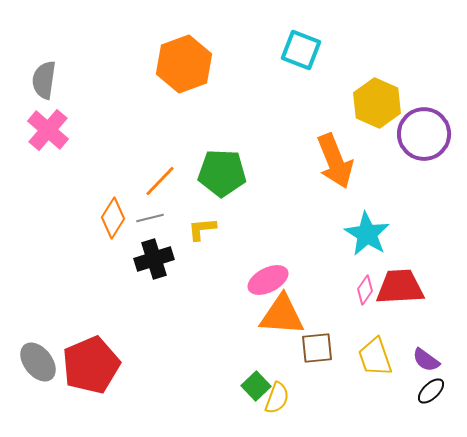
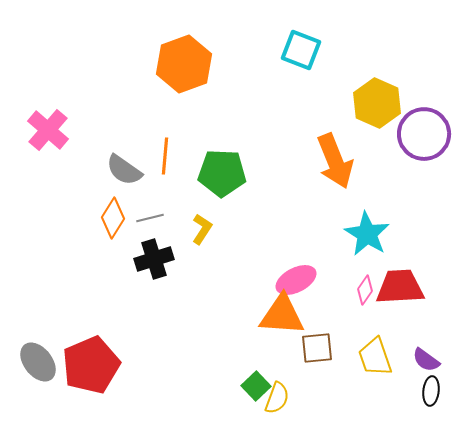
gray semicircle: moved 80 px right, 90 px down; rotated 63 degrees counterclockwise
orange line: moved 5 px right, 25 px up; rotated 39 degrees counterclockwise
yellow L-shape: rotated 128 degrees clockwise
pink ellipse: moved 28 px right
black ellipse: rotated 40 degrees counterclockwise
